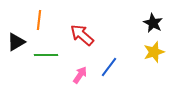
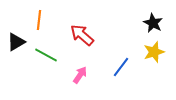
green line: rotated 30 degrees clockwise
blue line: moved 12 px right
